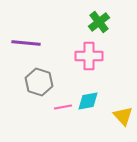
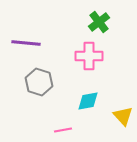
pink line: moved 23 px down
